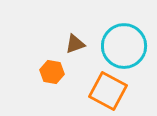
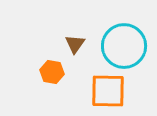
brown triangle: rotated 35 degrees counterclockwise
orange square: rotated 27 degrees counterclockwise
